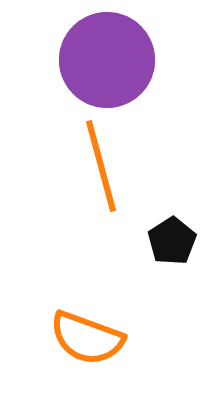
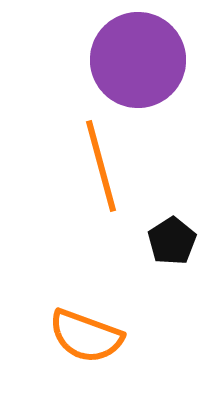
purple circle: moved 31 px right
orange semicircle: moved 1 px left, 2 px up
